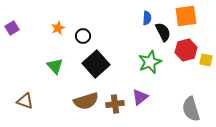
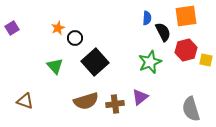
black circle: moved 8 px left, 2 px down
black square: moved 1 px left, 2 px up
